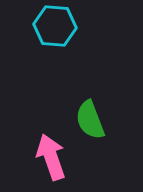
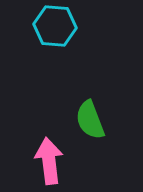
pink arrow: moved 2 px left, 4 px down; rotated 12 degrees clockwise
